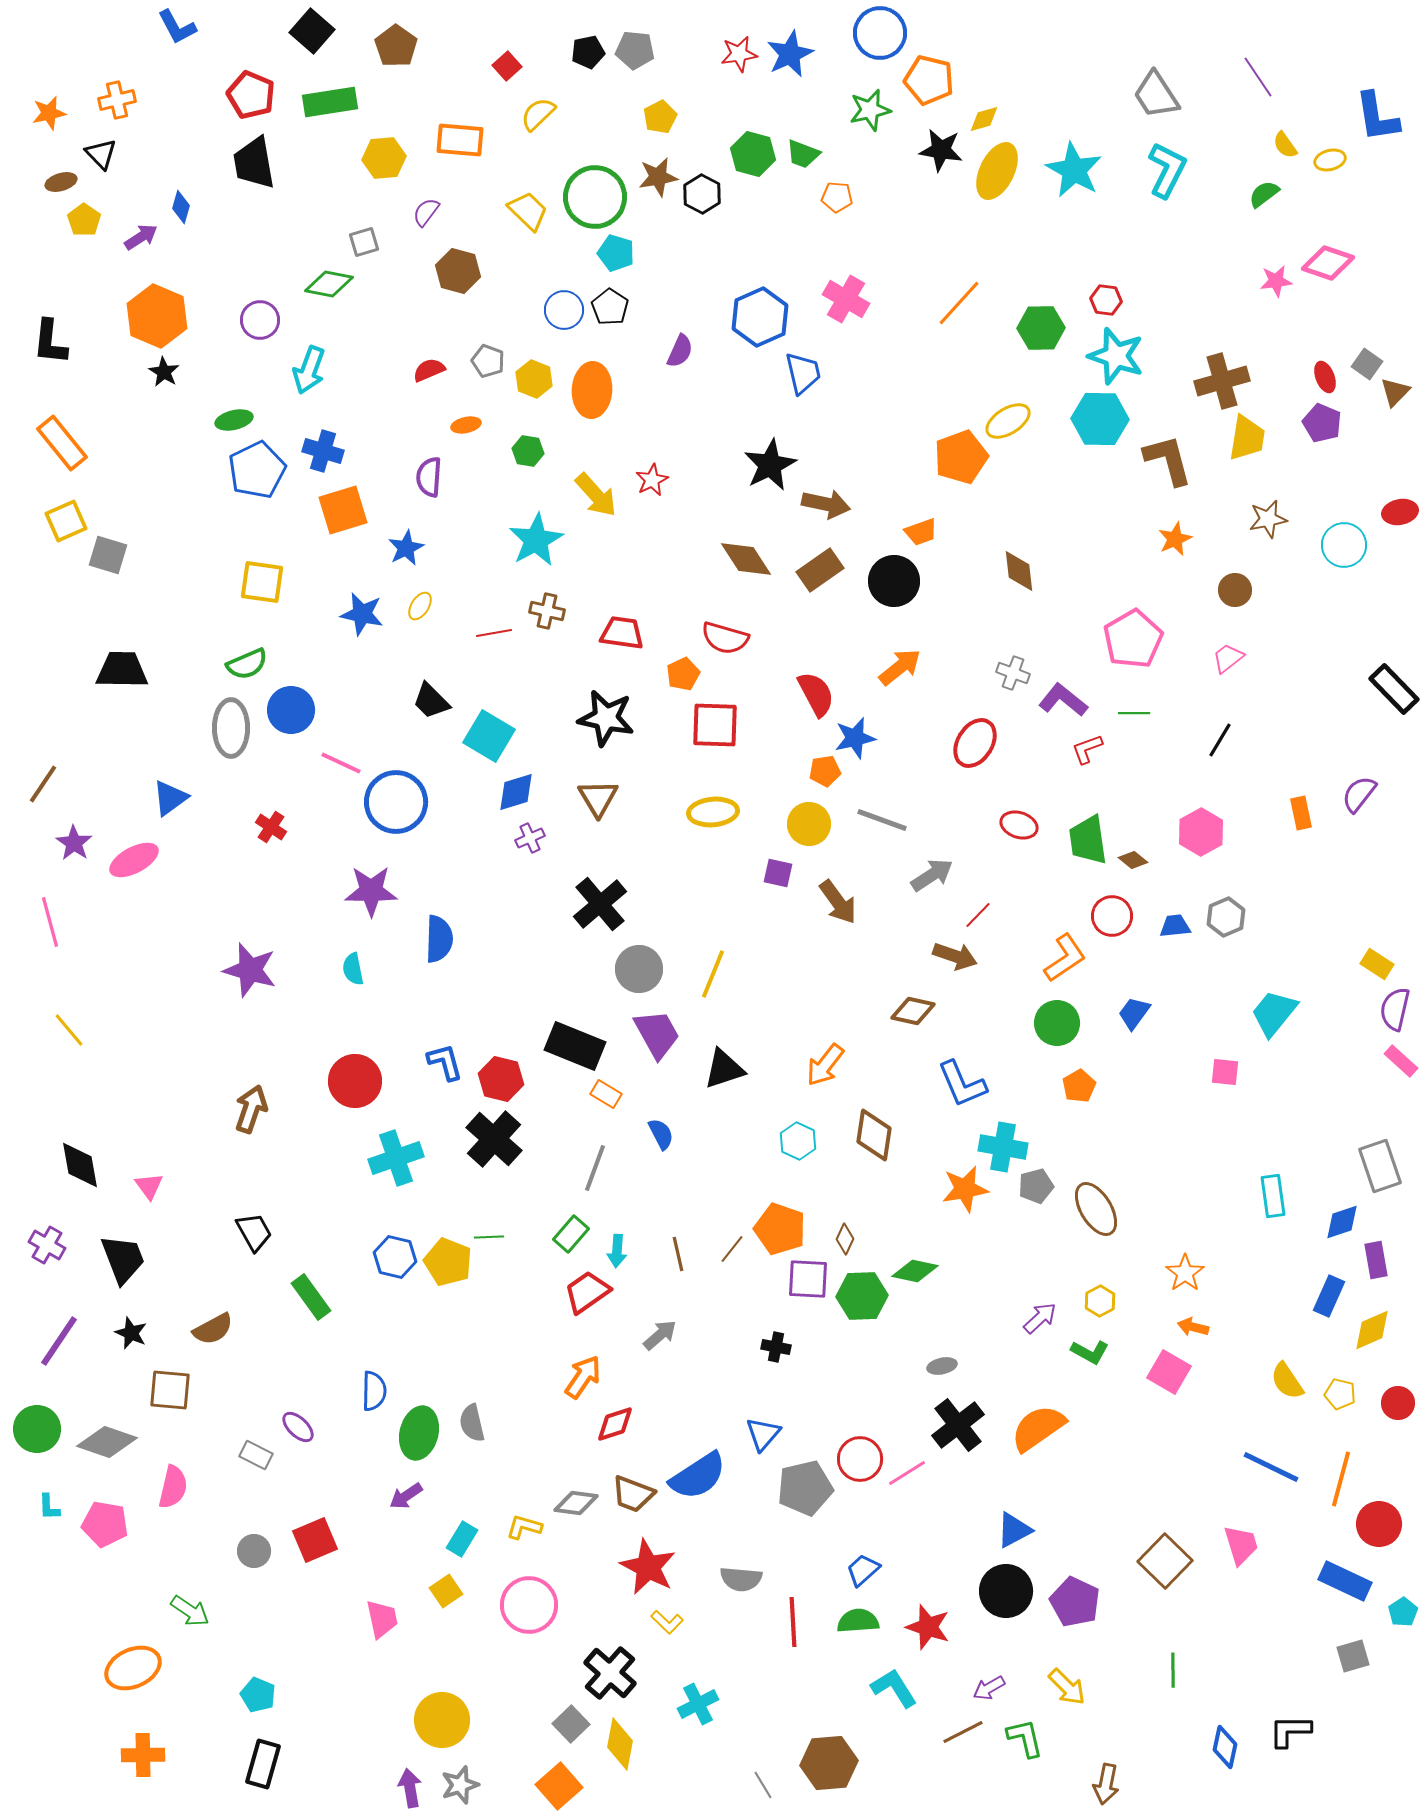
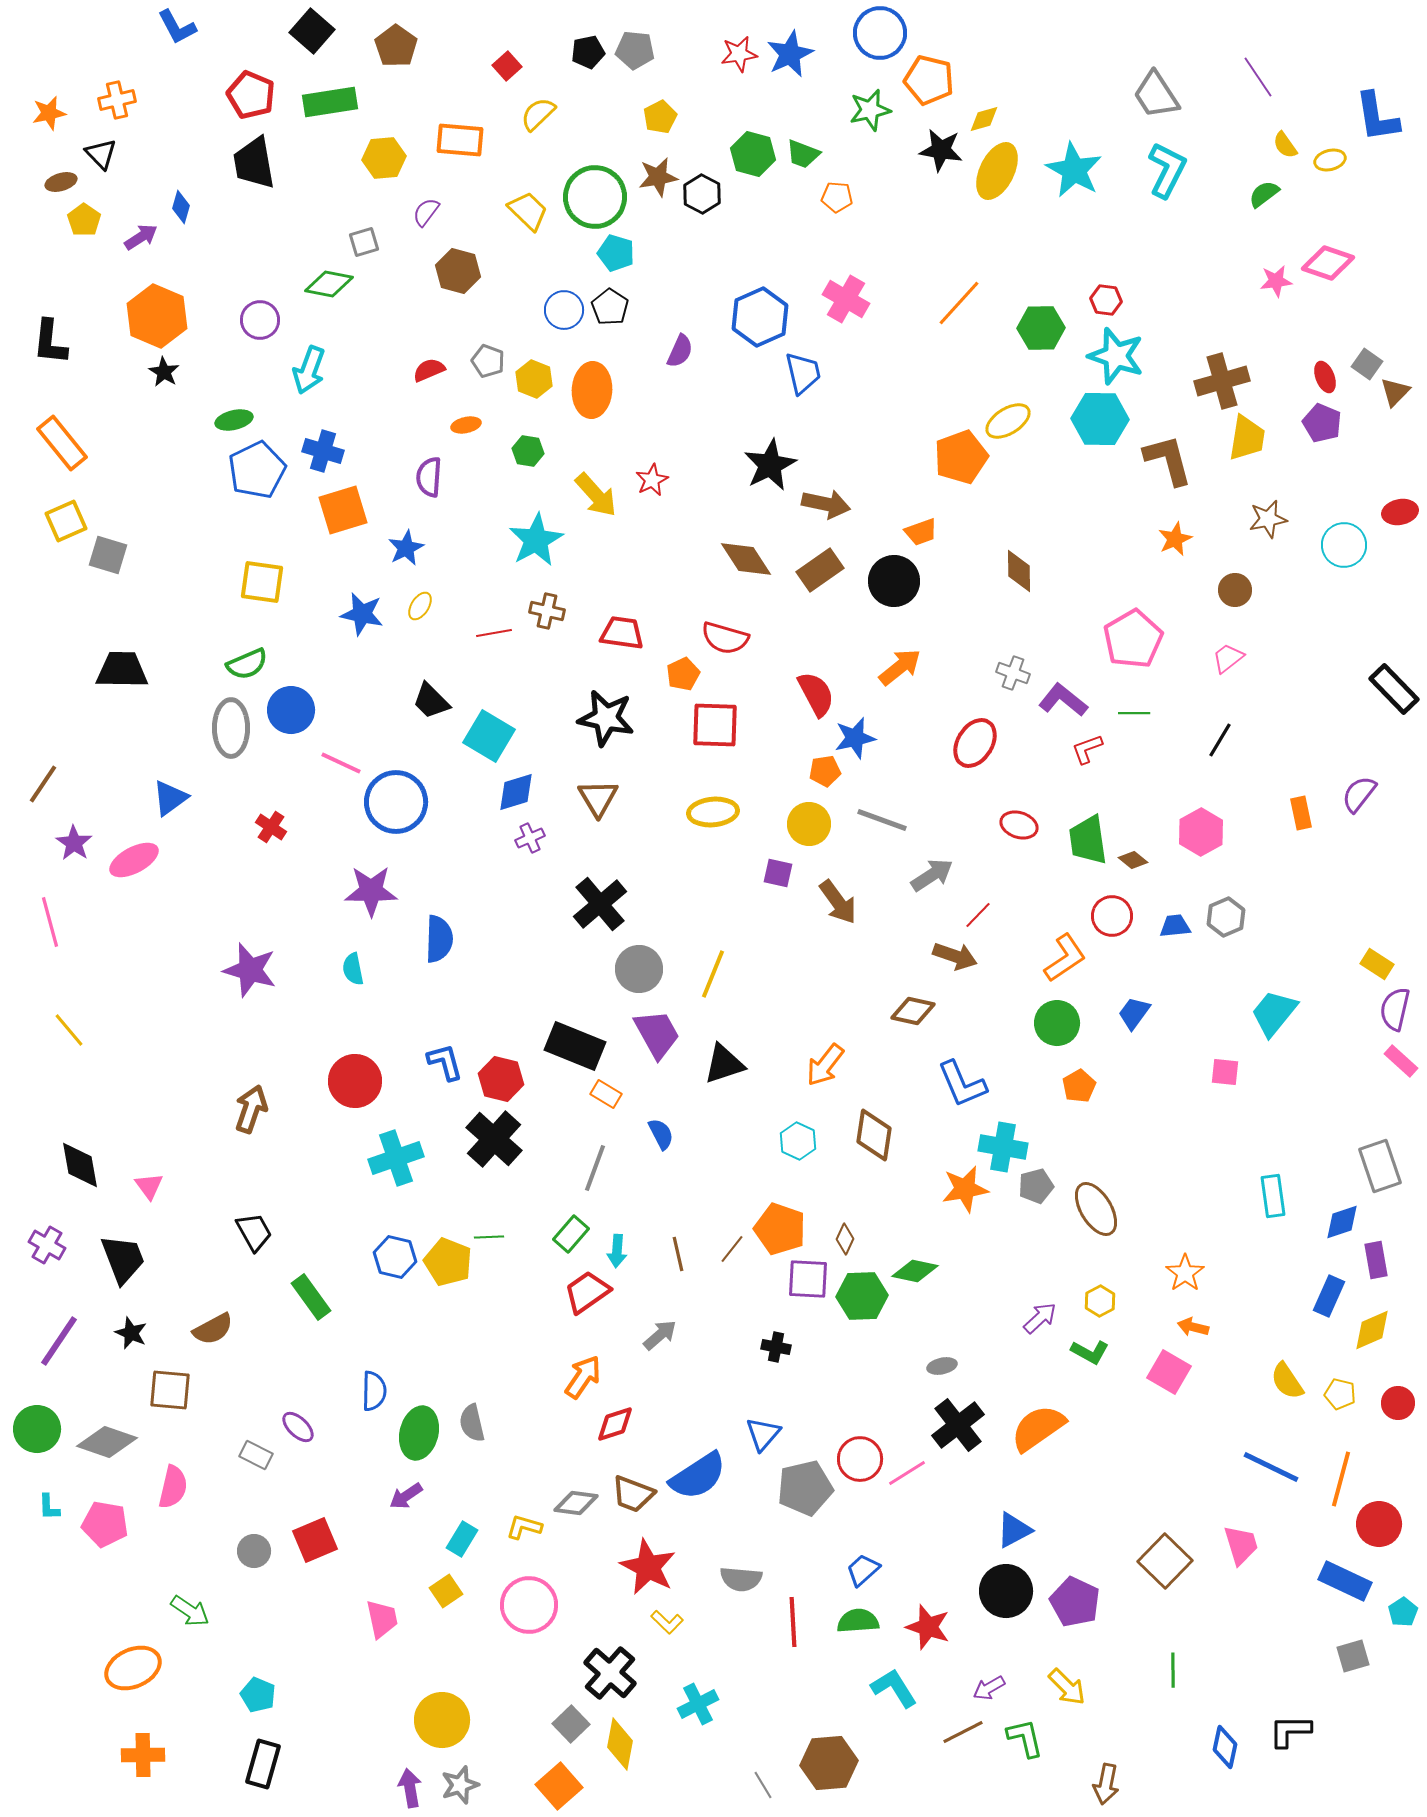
brown diamond at (1019, 571): rotated 6 degrees clockwise
black triangle at (724, 1069): moved 5 px up
